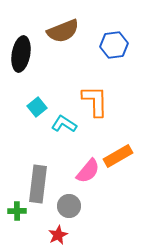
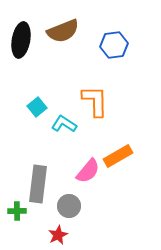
black ellipse: moved 14 px up
